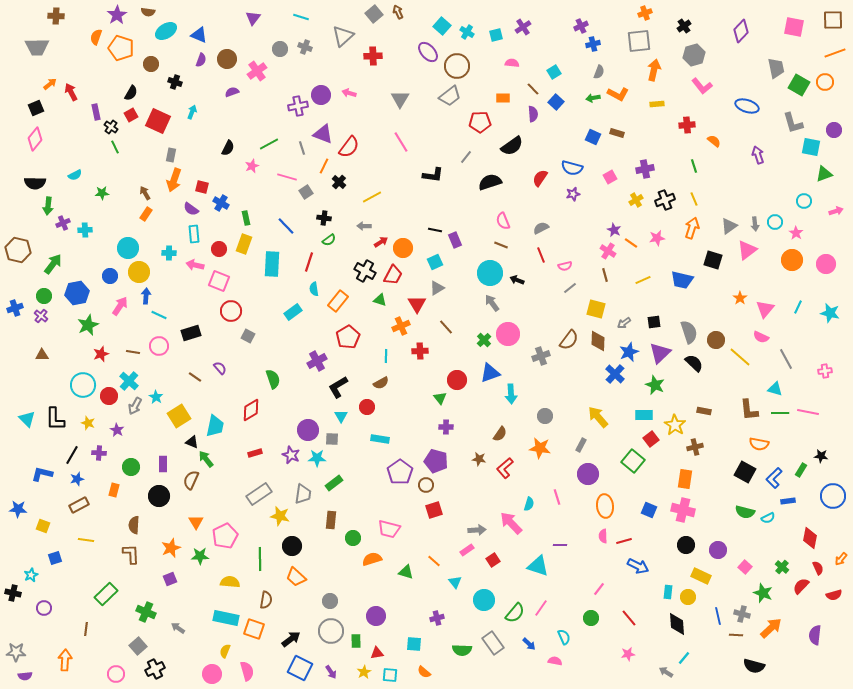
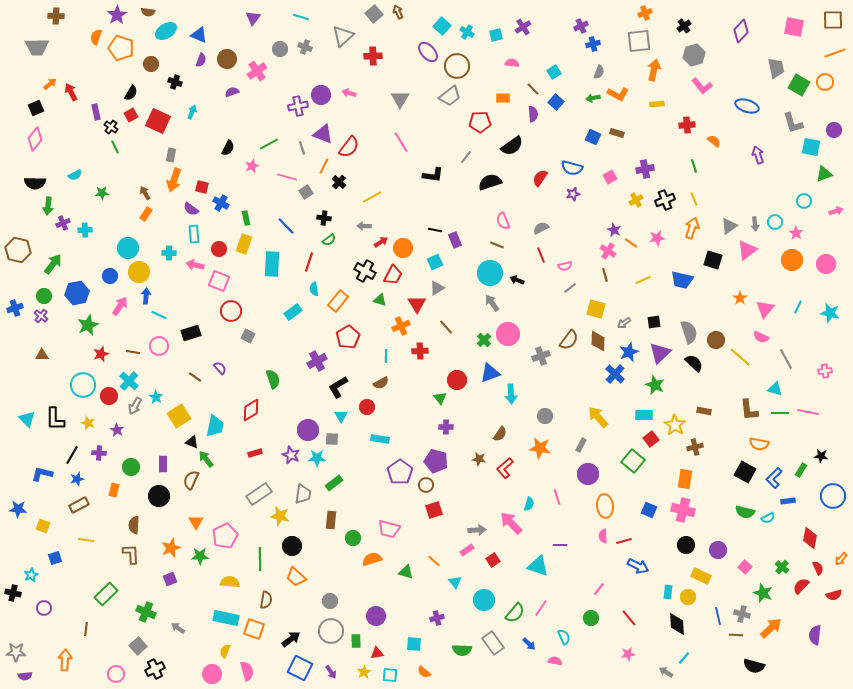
brown line at (501, 245): moved 4 px left
